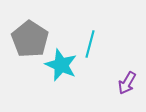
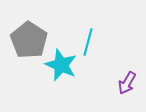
gray pentagon: moved 1 px left, 1 px down
cyan line: moved 2 px left, 2 px up
